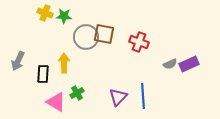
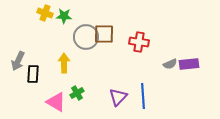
brown square: rotated 10 degrees counterclockwise
red cross: rotated 12 degrees counterclockwise
purple rectangle: rotated 18 degrees clockwise
black rectangle: moved 10 px left
